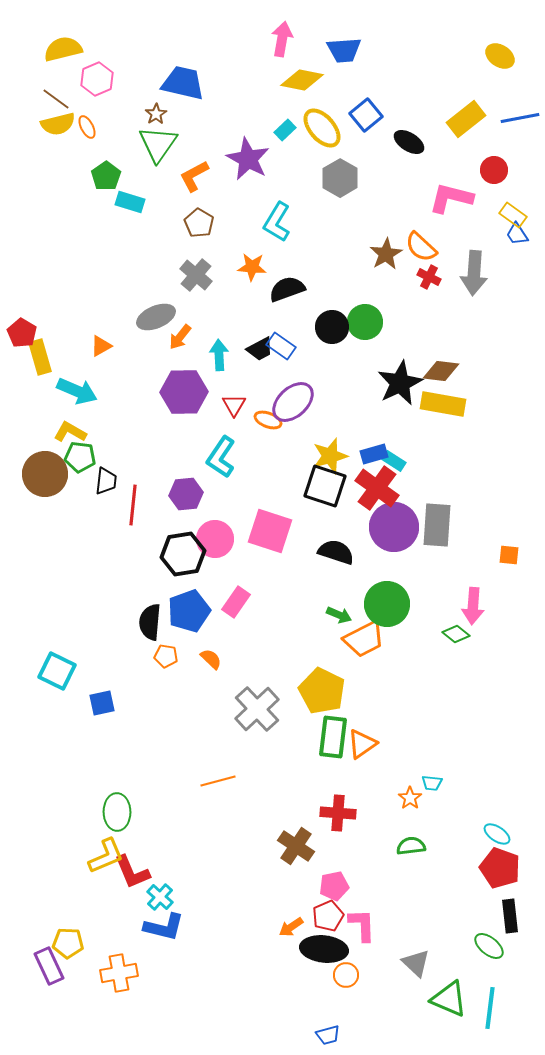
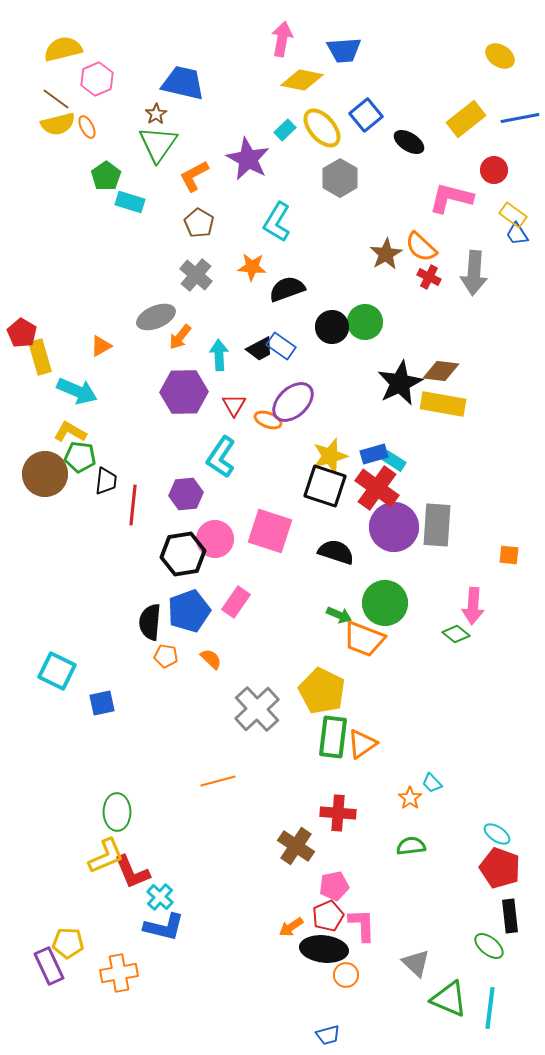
green circle at (387, 604): moved 2 px left, 1 px up
orange trapezoid at (364, 639): rotated 48 degrees clockwise
cyan trapezoid at (432, 783): rotated 40 degrees clockwise
